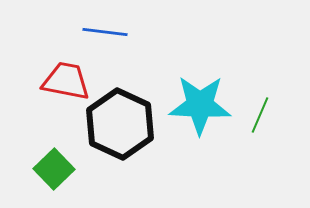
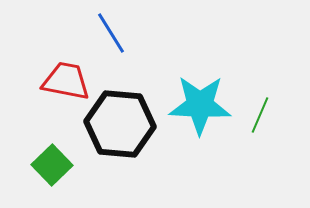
blue line: moved 6 px right, 1 px down; rotated 51 degrees clockwise
black hexagon: rotated 20 degrees counterclockwise
green square: moved 2 px left, 4 px up
